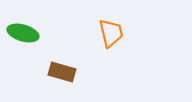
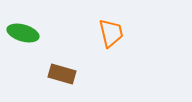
brown rectangle: moved 2 px down
